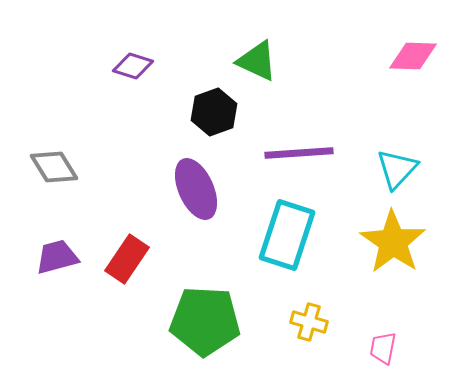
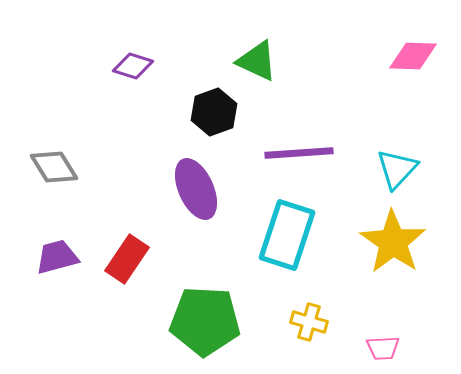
pink trapezoid: rotated 104 degrees counterclockwise
